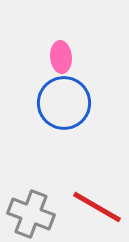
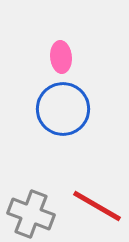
blue circle: moved 1 px left, 6 px down
red line: moved 1 px up
